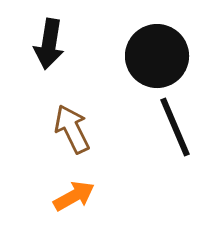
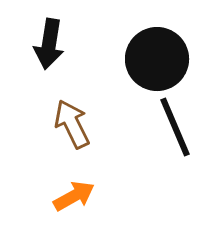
black circle: moved 3 px down
brown arrow: moved 5 px up
